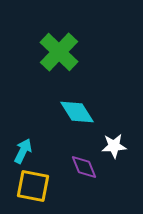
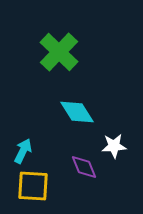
yellow square: rotated 8 degrees counterclockwise
